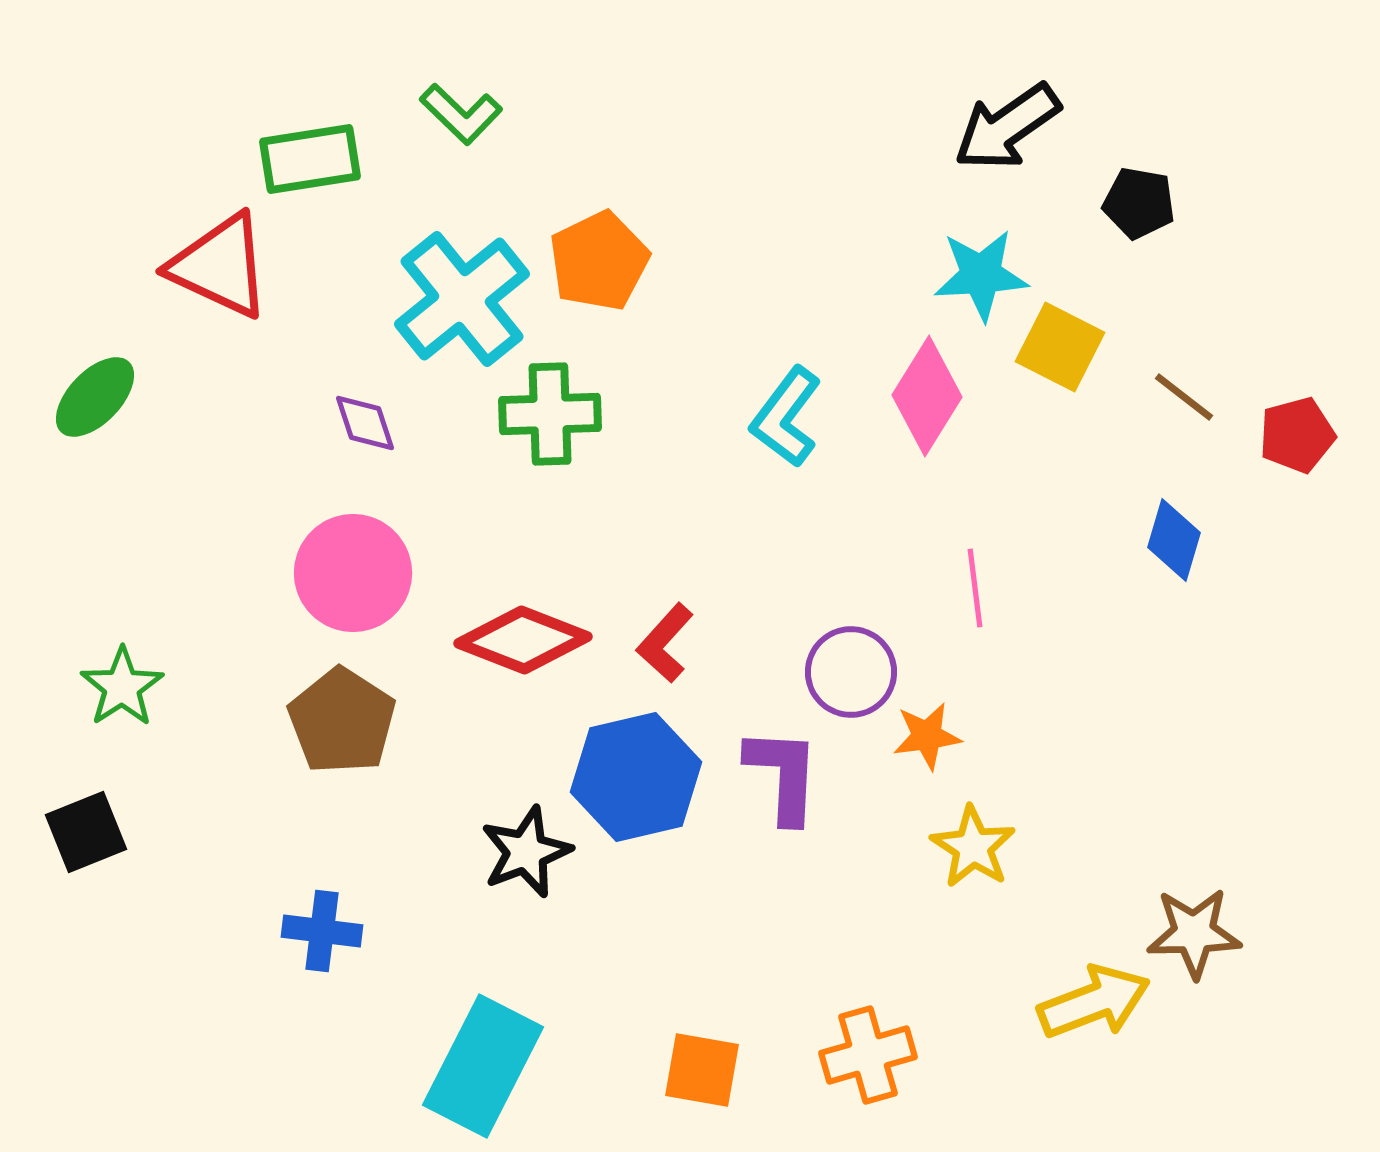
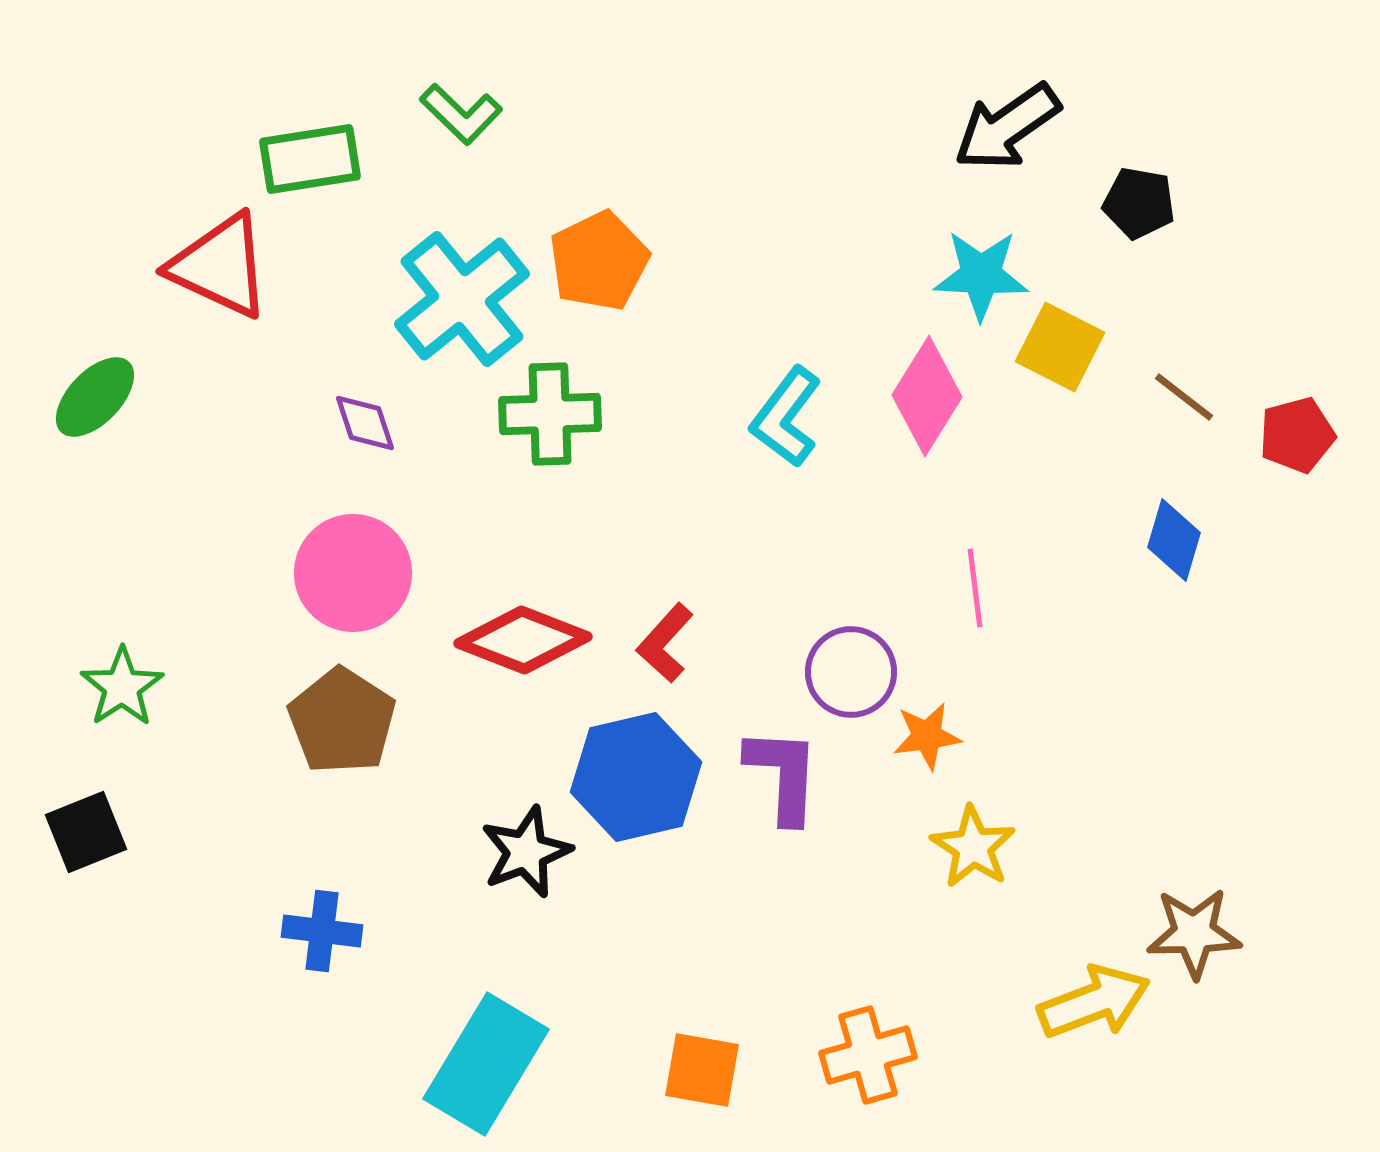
cyan star: rotated 6 degrees clockwise
cyan rectangle: moved 3 px right, 2 px up; rotated 4 degrees clockwise
